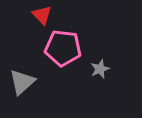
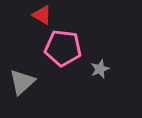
red triangle: rotated 15 degrees counterclockwise
